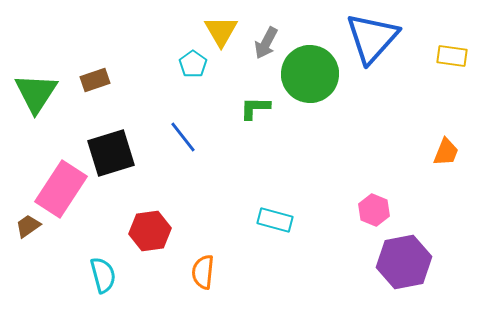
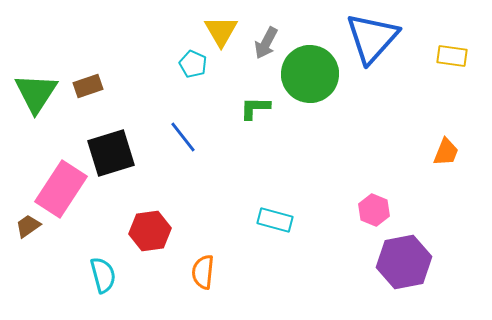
cyan pentagon: rotated 12 degrees counterclockwise
brown rectangle: moved 7 px left, 6 px down
